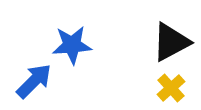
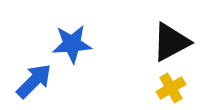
blue star: moved 1 px up
yellow cross: rotated 12 degrees clockwise
